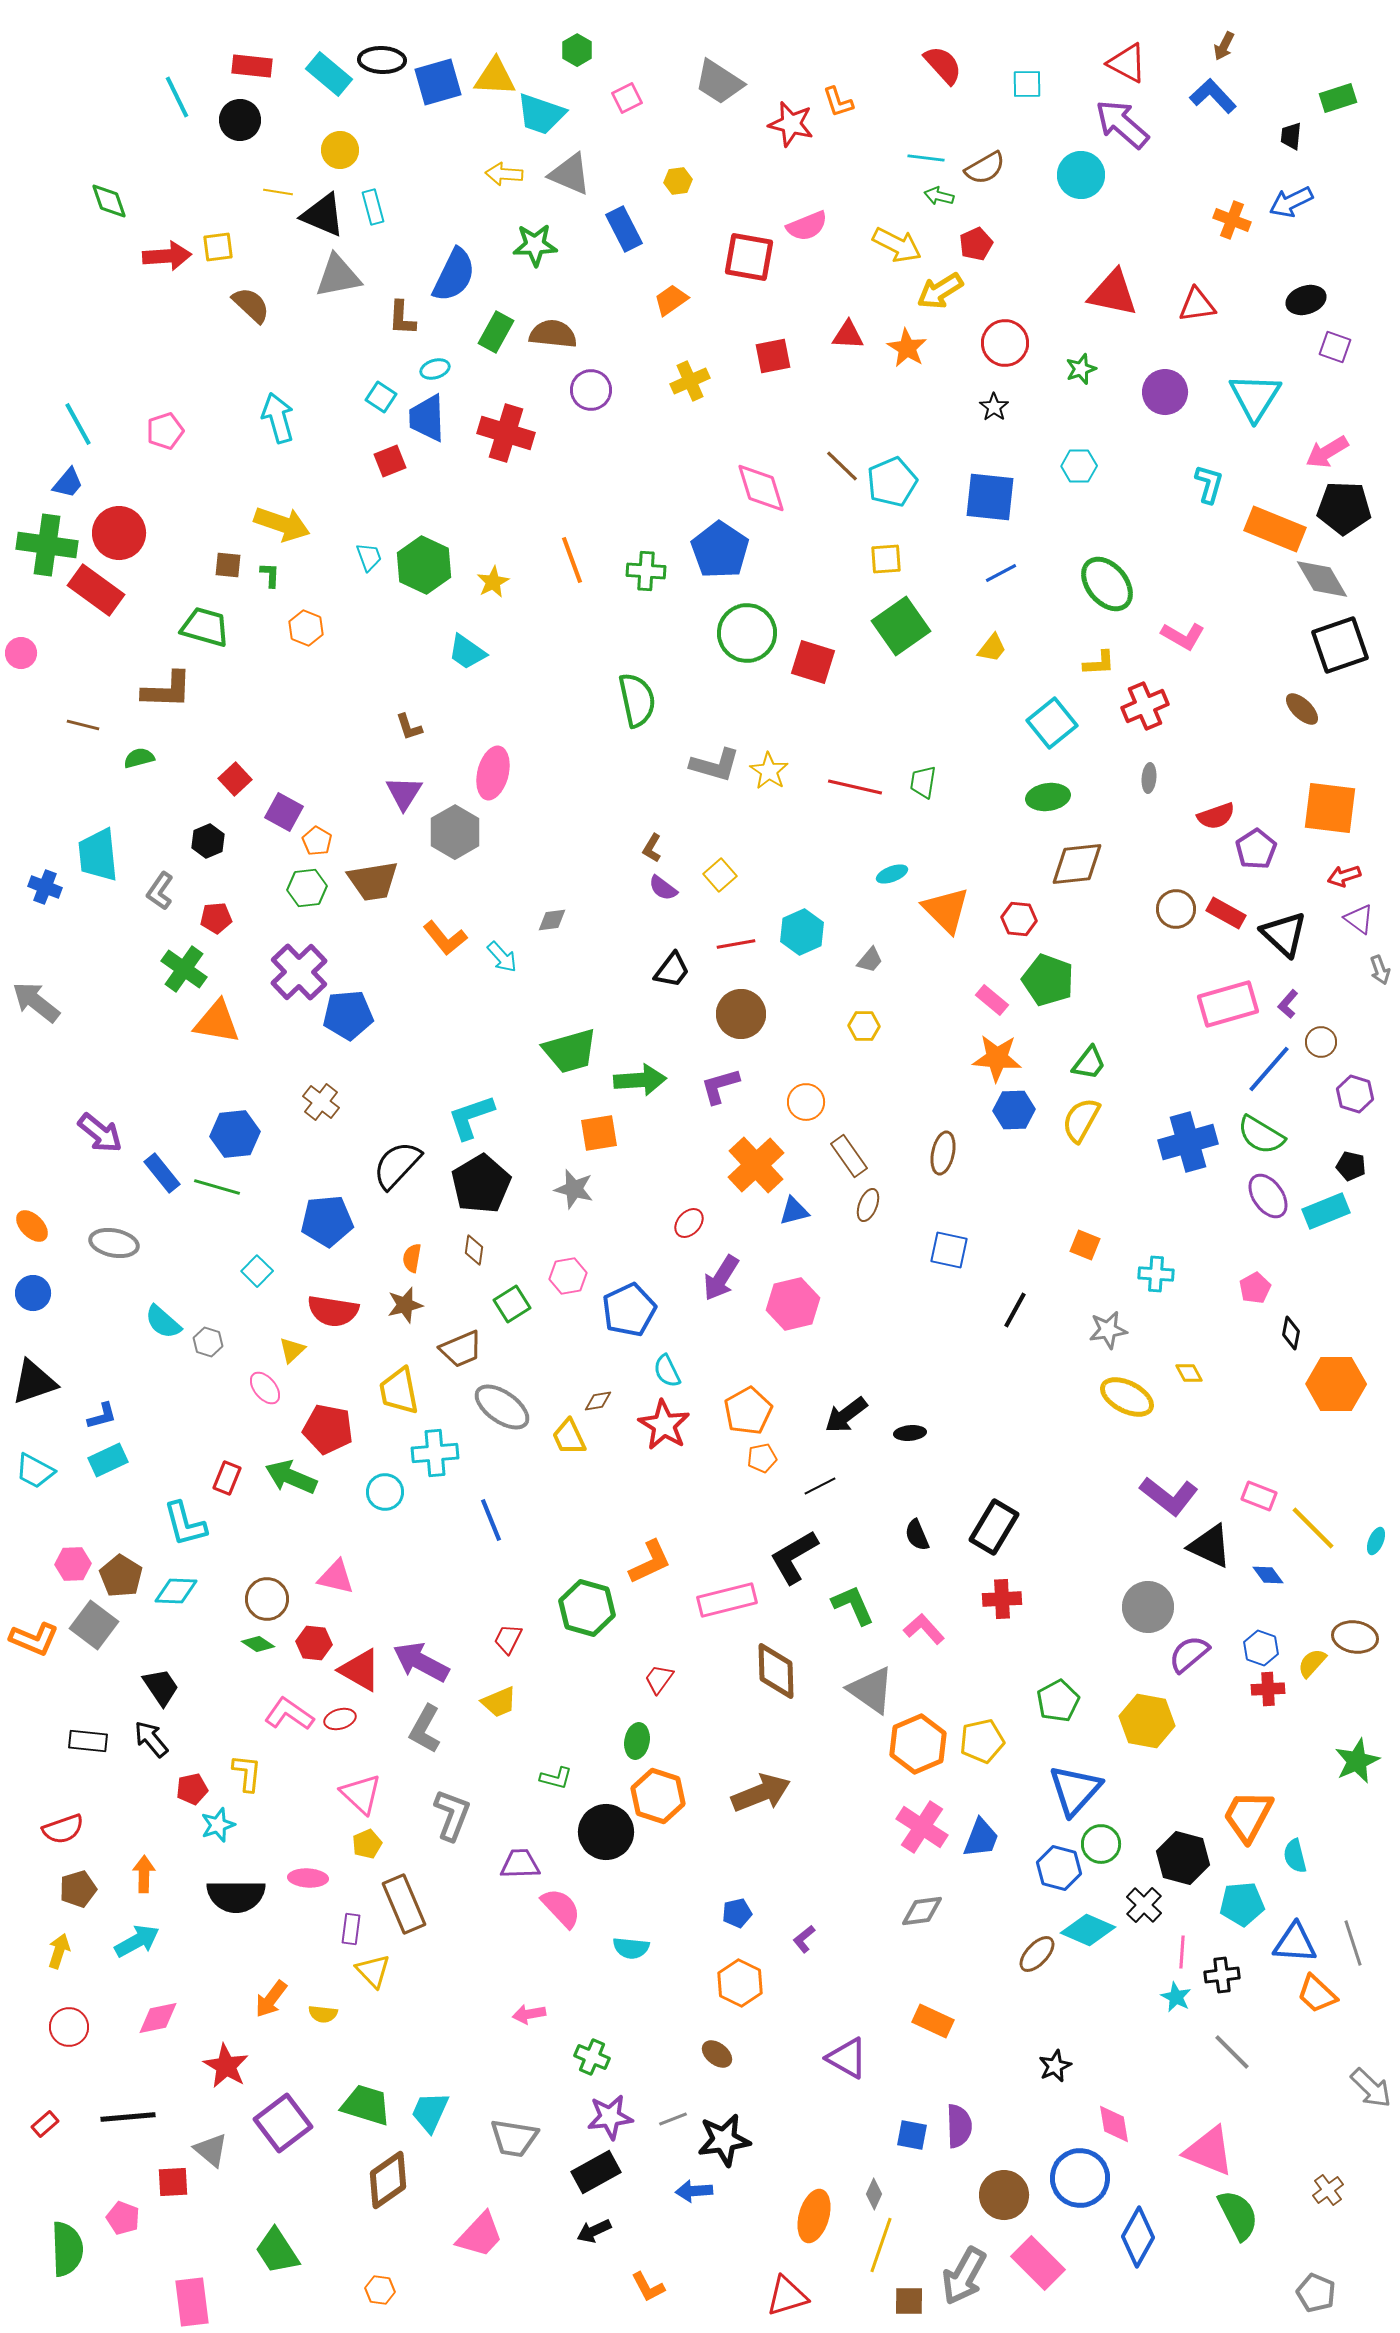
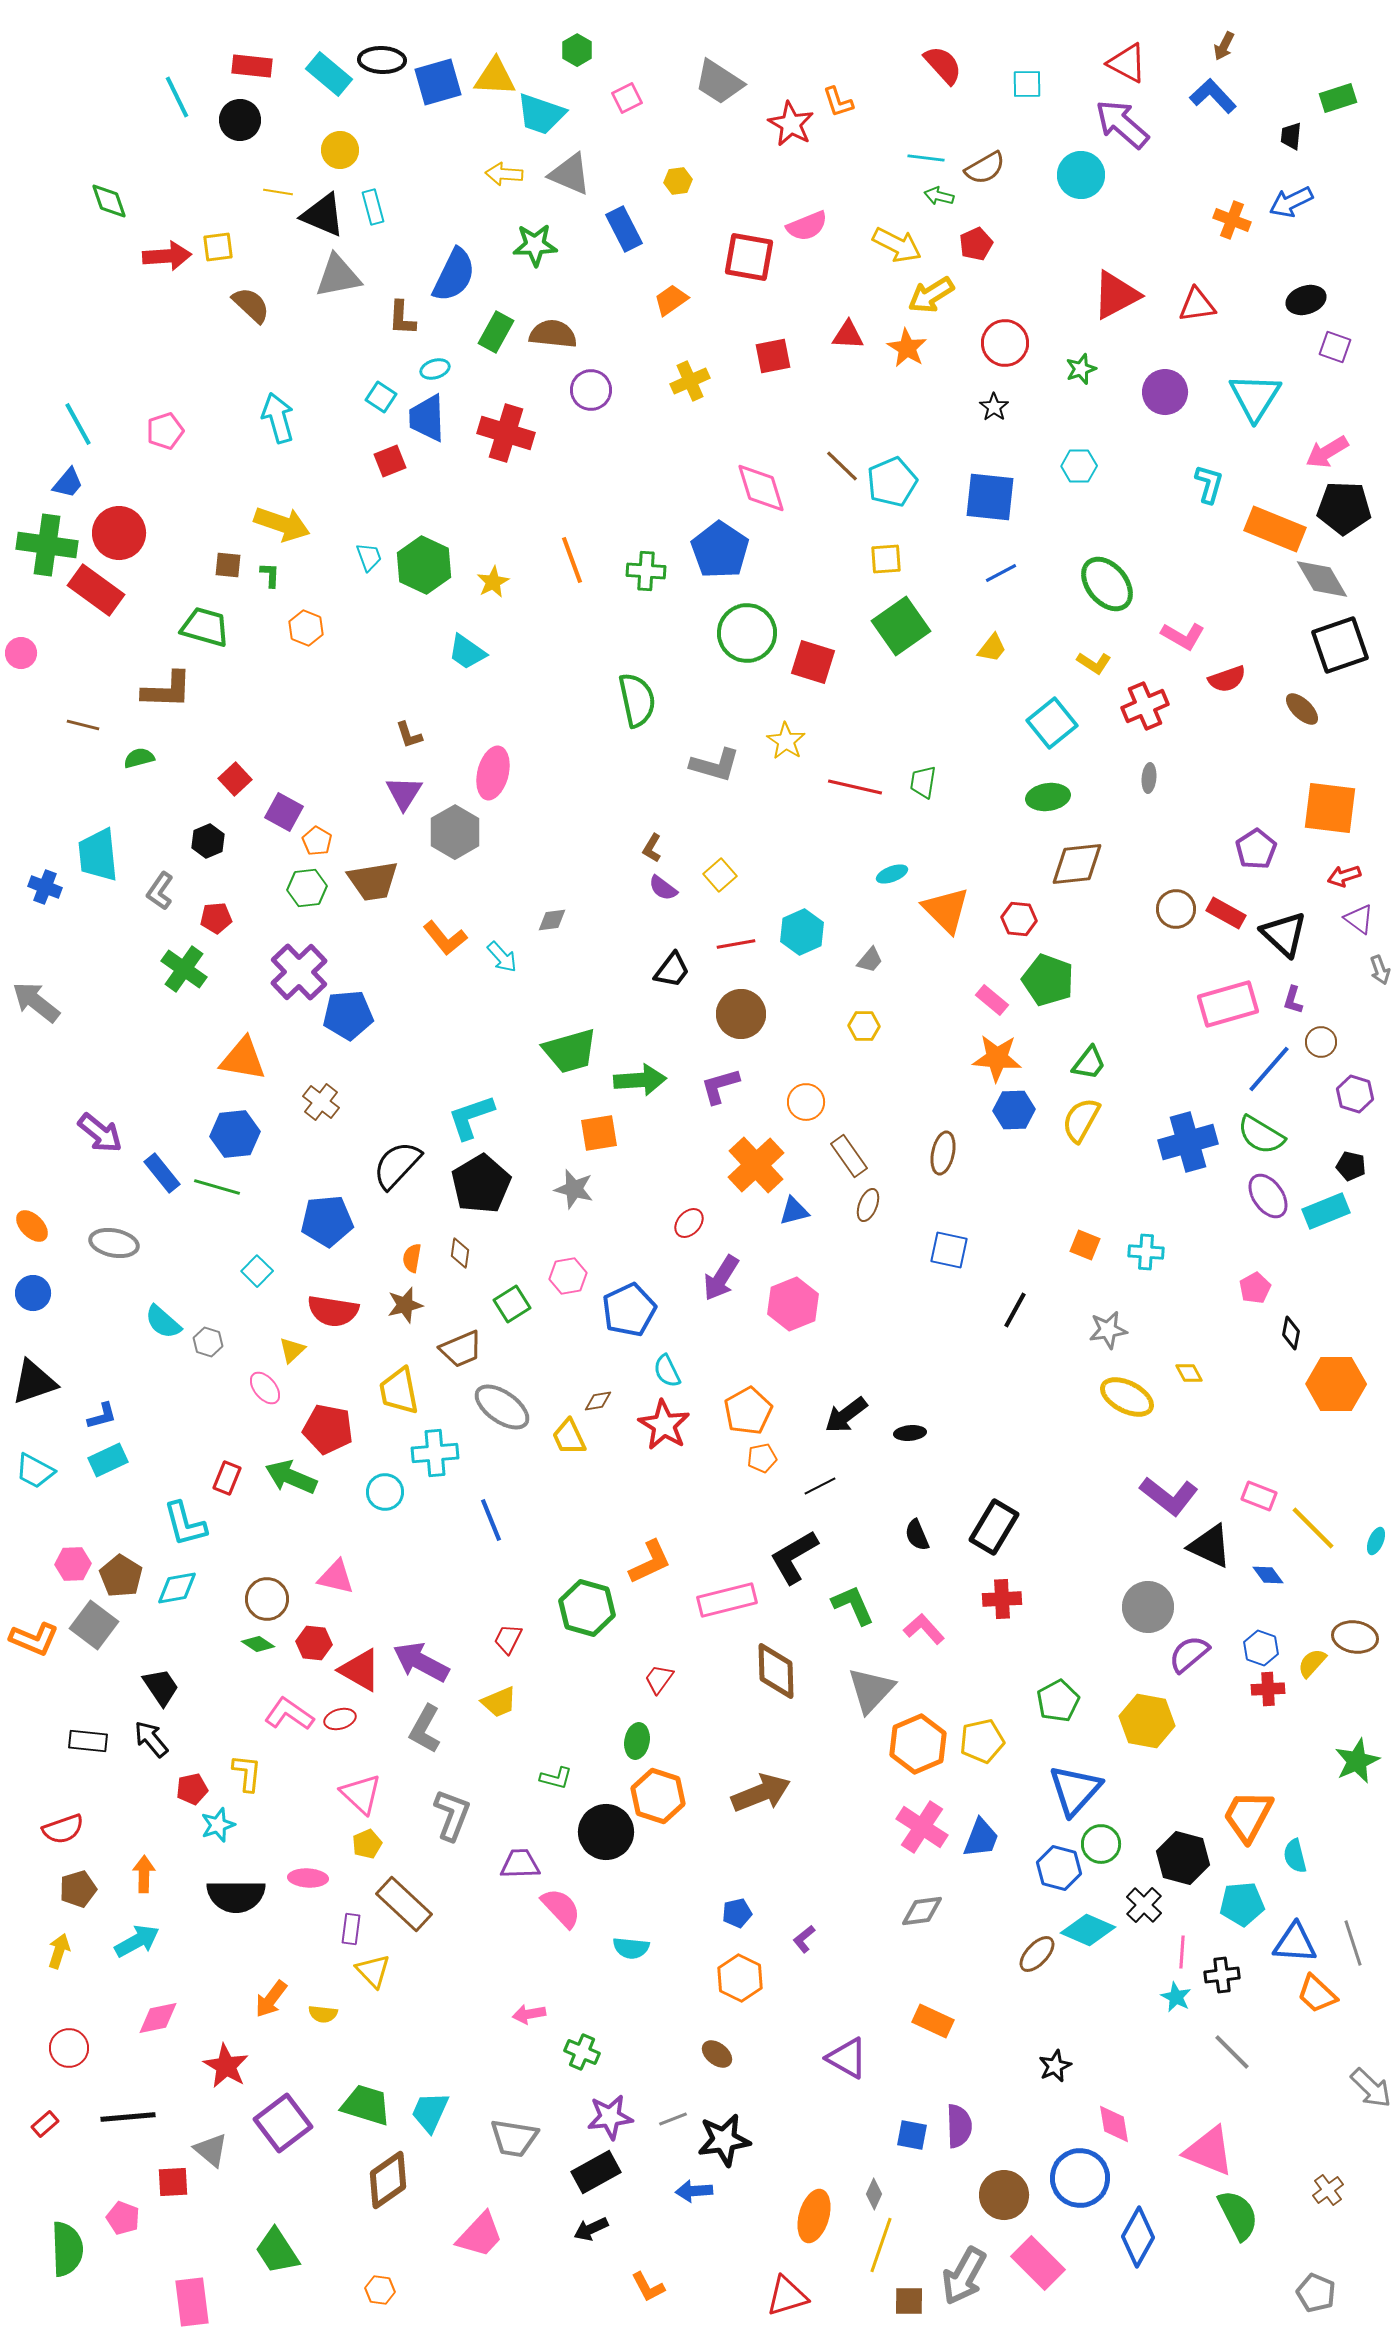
red star at (791, 124): rotated 15 degrees clockwise
yellow arrow at (940, 291): moved 9 px left, 4 px down
red triangle at (1113, 293): moved 3 px right, 2 px down; rotated 40 degrees counterclockwise
yellow L-shape at (1099, 663): moved 5 px left; rotated 36 degrees clockwise
brown L-shape at (409, 727): moved 8 px down
yellow star at (769, 771): moved 17 px right, 30 px up
red semicircle at (1216, 816): moved 11 px right, 137 px up
purple L-shape at (1288, 1004): moved 5 px right, 4 px up; rotated 24 degrees counterclockwise
orange triangle at (217, 1022): moved 26 px right, 37 px down
brown diamond at (474, 1250): moved 14 px left, 3 px down
cyan cross at (1156, 1274): moved 10 px left, 22 px up
pink hexagon at (793, 1304): rotated 9 degrees counterclockwise
cyan diamond at (176, 1591): moved 1 px right, 3 px up; rotated 12 degrees counterclockwise
gray triangle at (871, 1690): rotated 38 degrees clockwise
brown rectangle at (404, 1904): rotated 24 degrees counterclockwise
orange hexagon at (740, 1983): moved 5 px up
red circle at (69, 2027): moved 21 px down
green cross at (592, 2057): moved 10 px left, 5 px up
black arrow at (594, 2231): moved 3 px left, 2 px up
